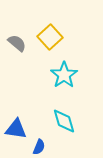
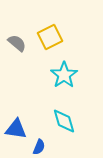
yellow square: rotated 15 degrees clockwise
